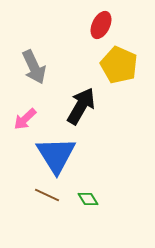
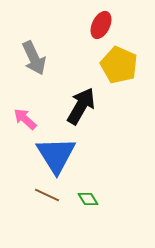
gray arrow: moved 9 px up
pink arrow: rotated 85 degrees clockwise
